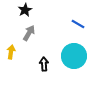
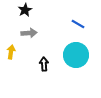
gray arrow: rotated 56 degrees clockwise
cyan circle: moved 2 px right, 1 px up
